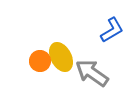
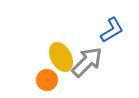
orange circle: moved 7 px right, 19 px down
gray arrow: moved 5 px left, 11 px up; rotated 100 degrees clockwise
